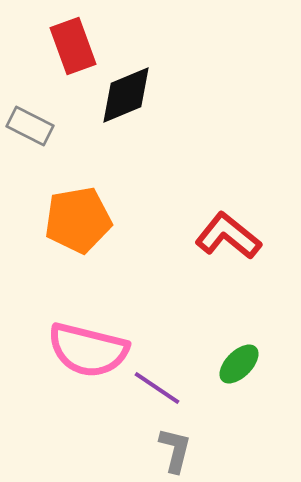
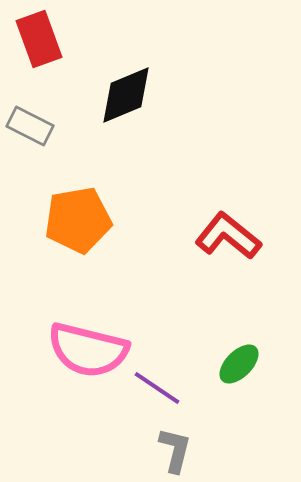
red rectangle: moved 34 px left, 7 px up
